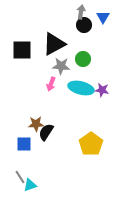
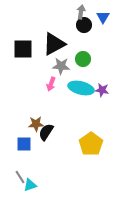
black square: moved 1 px right, 1 px up
